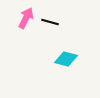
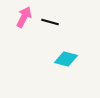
pink arrow: moved 2 px left, 1 px up
